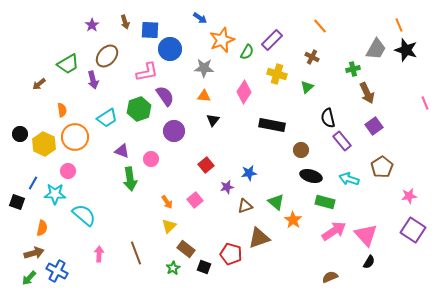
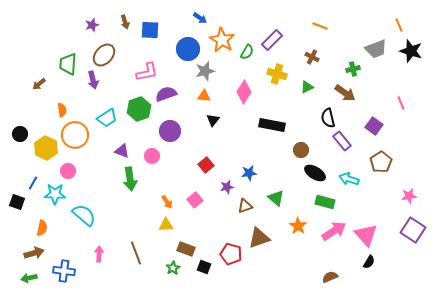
purple star at (92, 25): rotated 16 degrees clockwise
orange line at (320, 26): rotated 28 degrees counterclockwise
orange star at (222, 40): rotated 20 degrees counterclockwise
blue circle at (170, 49): moved 18 px right
gray trapezoid at (376, 49): rotated 40 degrees clockwise
black star at (406, 50): moved 5 px right, 1 px down
brown ellipse at (107, 56): moved 3 px left, 1 px up
green trapezoid at (68, 64): rotated 125 degrees clockwise
gray star at (204, 68): moved 1 px right, 3 px down; rotated 18 degrees counterclockwise
green triangle at (307, 87): rotated 16 degrees clockwise
brown arrow at (367, 93): moved 22 px left; rotated 30 degrees counterclockwise
purple semicircle at (165, 96): moved 1 px right, 2 px up; rotated 75 degrees counterclockwise
pink line at (425, 103): moved 24 px left
purple square at (374, 126): rotated 18 degrees counterclockwise
purple circle at (174, 131): moved 4 px left
orange circle at (75, 137): moved 2 px up
yellow hexagon at (44, 144): moved 2 px right, 4 px down
pink circle at (151, 159): moved 1 px right, 3 px up
brown pentagon at (382, 167): moved 1 px left, 5 px up
black ellipse at (311, 176): moved 4 px right, 3 px up; rotated 15 degrees clockwise
green triangle at (276, 202): moved 4 px up
orange star at (293, 220): moved 5 px right, 6 px down
yellow triangle at (169, 226): moved 3 px left, 1 px up; rotated 42 degrees clockwise
brown rectangle at (186, 249): rotated 18 degrees counterclockwise
blue cross at (57, 271): moved 7 px right; rotated 20 degrees counterclockwise
green arrow at (29, 278): rotated 35 degrees clockwise
